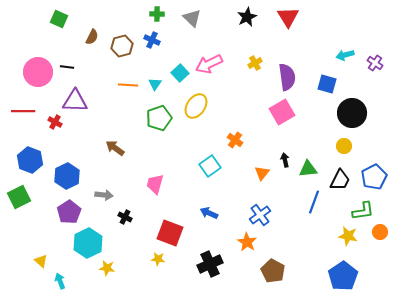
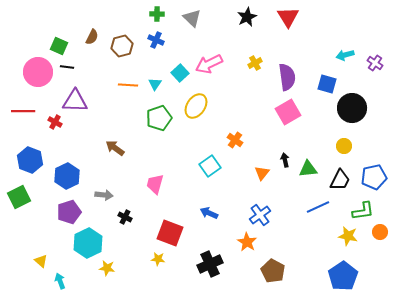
green square at (59, 19): moved 27 px down
blue cross at (152, 40): moved 4 px right
pink square at (282, 112): moved 6 px right
black circle at (352, 113): moved 5 px up
blue pentagon at (374, 177): rotated 15 degrees clockwise
blue line at (314, 202): moved 4 px right, 5 px down; rotated 45 degrees clockwise
purple pentagon at (69, 212): rotated 15 degrees clockwise
